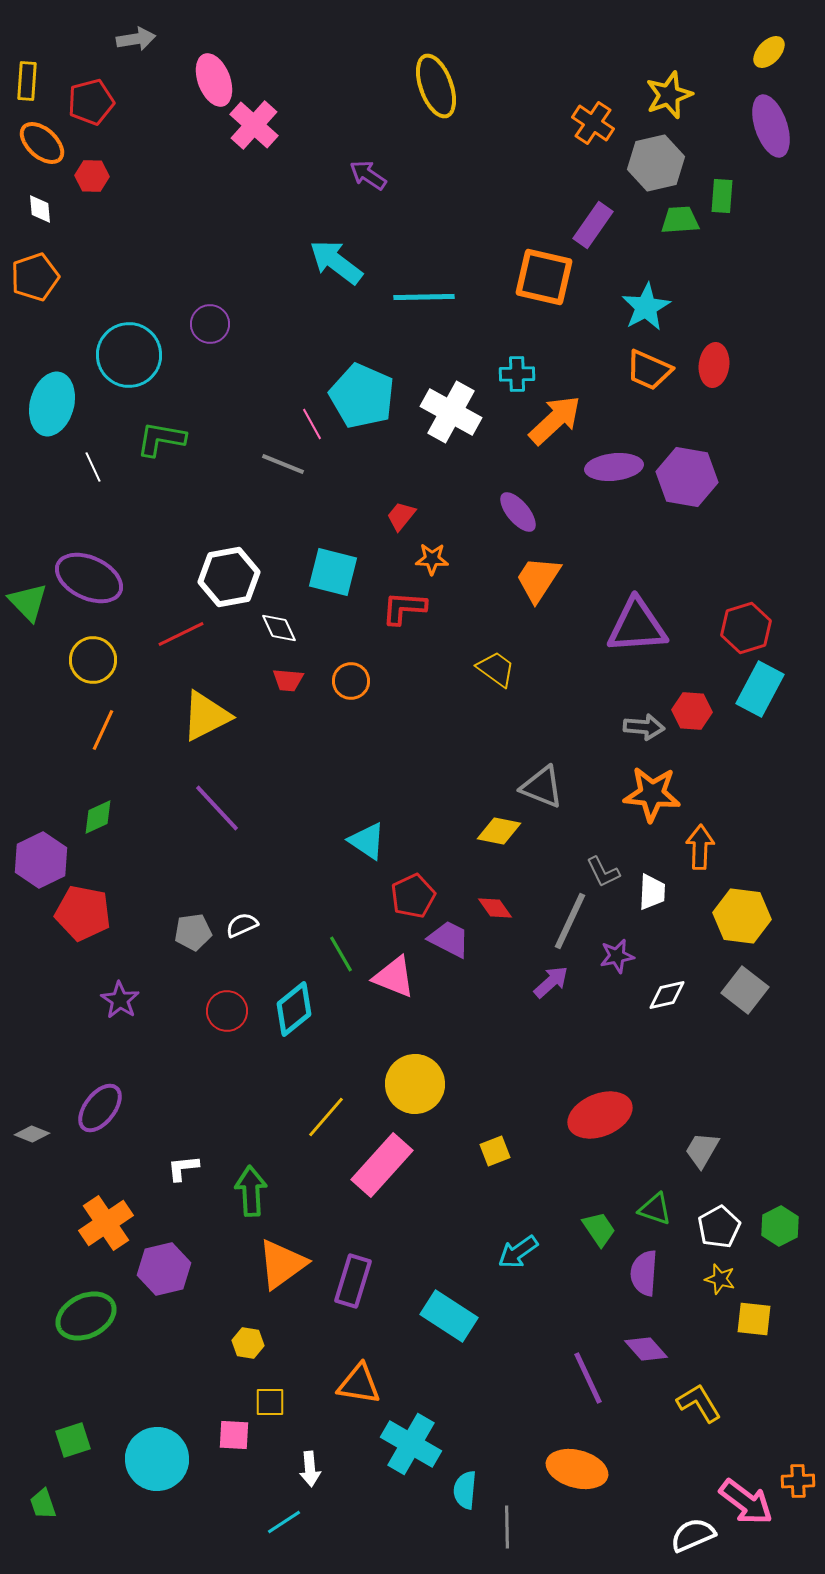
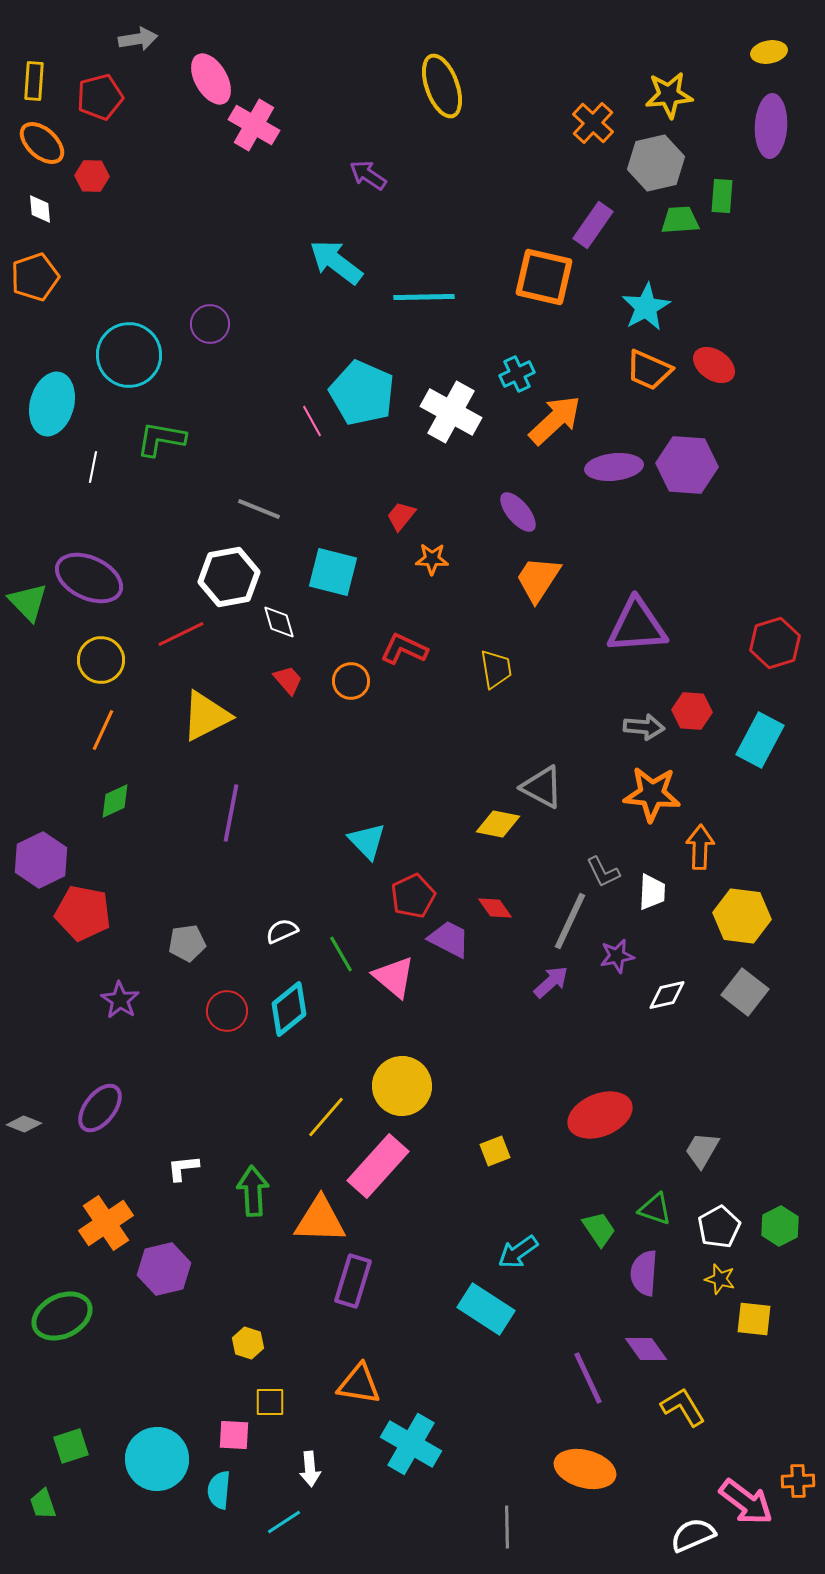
gray arrow at (136, 39): moved 2 px right
yellow ellipse at (769, 52): rotated 36 degrees clockwise
pink ellipse at (214, 80): moved 3 px left, 1 px up; rotated 9 degrees counterclockwise
yellow rectangle at (27, 81): moved 7 px right
yellow ellipse at (436, 86): moved 6 px right
yellow star at (669, 95): rotated 15 degrees clockwise
red pentagon at (91, 102): moved 9 px right, 5 px up
orange cross at (593, 123): rotated 9 degrees clockwise
pink cross at (254, 125): rotated 12 degrees counterclockwise
purple ellipse at (771, 126): rotated 22 degrees clockwise
red ellipse at (714, 365): rotated 63 degrees counterclockwise
cyan cross at (517, 374): rotated 24 degrees counterclockwise
cyan pentagon at (362, 396): moved 3 px up
pink line at (312, 424): moved 3 px up
gray line at (283, 464): moved 24 px left, 45 px down
white line at (93, 467): rotated 36 degrees clockwise
purple hexagon at (687, 477): moved 12 px up; rotated 6 degrees counterclockwise
red L-shape at (404, 608): moved 41 px down; rotated 21 degrees clockwise
white diamond at (279, 628): moved 6 px up; rotated 9 degrees clockwise
red hexagon at (746, 628): moved 29 px right, 15 px down
yellow circle at (93, 660): moved 8 px right
yellow trapezoid at (496, 669): rotated 45 degrees clockwise
red trapezoid at (288, 680): rotated 136 degrees counterclockwise
cyan rectangle at (760, 689): moved 51 px down
gray triangle at (542, 787): rotated 6 degrees clockwise
purple line at (217, 808): moved 14 px right, 5 px down; rotated 54 degrees clockwise
green diamond at (98, 817): moved 17 px right, 16 px up
yellow diamond at (499, 831): moved 1 px left, 7 px up
cyan triangle at (367, 841): rotated 12 degrees clockwise
white semicircle at (242, 925): moved 40 px right, 6 px down
gray pentagon at (193, 932): moved 6 px left, 11 px down
pink triangle at (394, 977): rotated 18 degrees clockwise
gray square at (745, 990): moved 2 px down
cyan diamond at (294, 1009): moved 5 px left
yellow circle at (415, 1084): moved 13 px left, 2 px down
gray diamond at (32, 1134): moved 8 px left, 10 px up
pink rectangle at (382, 1165): moved 4 px left, 1 px down
green arrow at (251, 1191): moved 2 px right
orange triangle at (282, 1264): moved 38 px right, 44 px up; rotated 38 degrees clockwise
green ellipse at (86, 1316): moved 24 px left
cyan rectangle at (449, 1316): moved 37 px right, 7 px up
yellow hexagon at (248, 1343): rotated 8 degrees clockwise
purple diamond at (646, 1349): rotated 6 degrees clockwise
yellow L-shape at (699, 1403): moved 16 px left, 4 px down
green square at (73, 1440): moved 2 px left, 6 px down
orange ellipse at (577, 1469): moved 8 px right
cyan semicircle at (465, 1490): moved 246 px left
